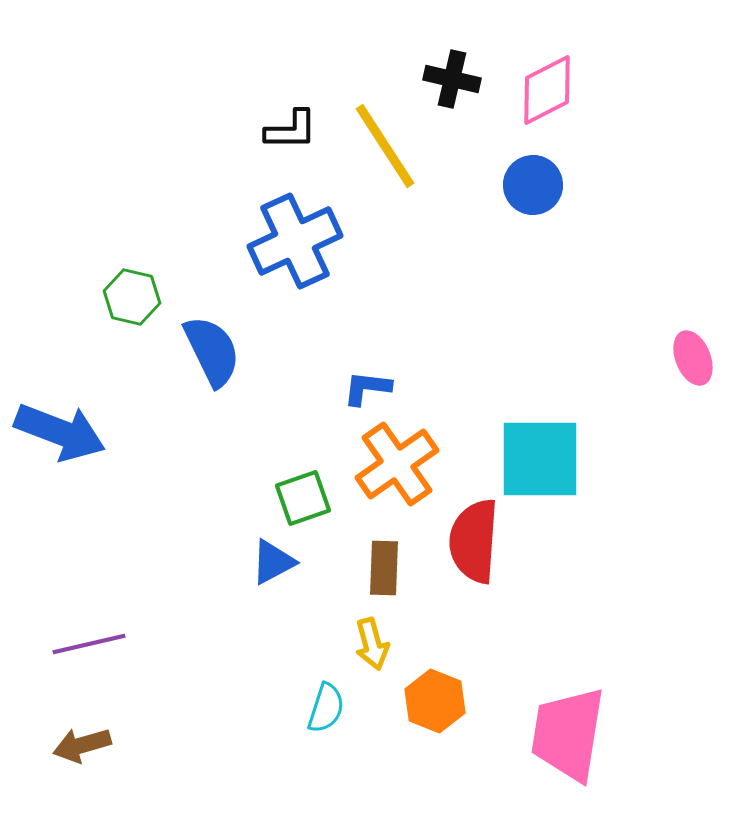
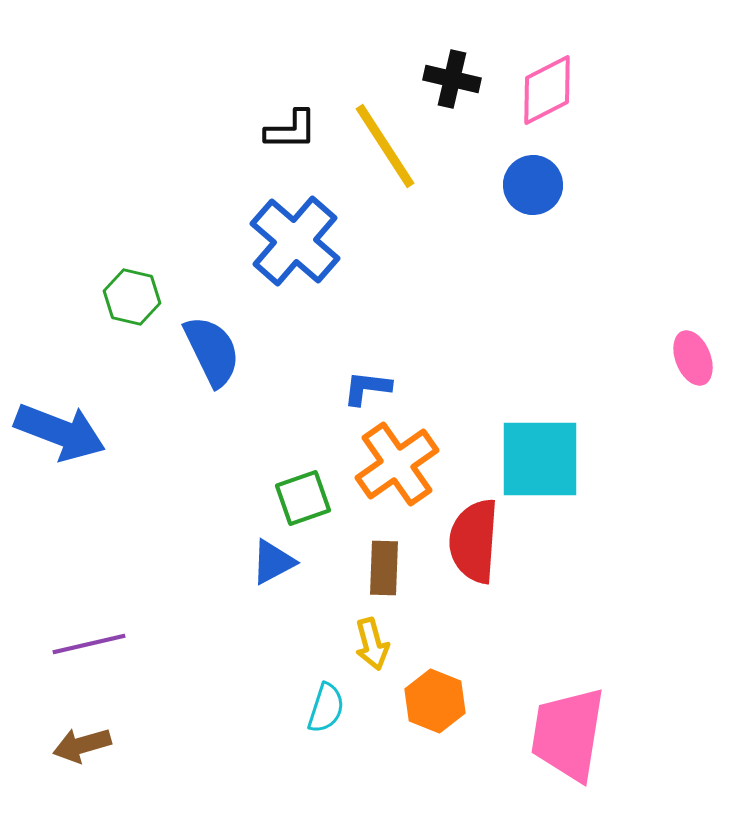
blue cross: rotated 24 degrees counterclockwise
